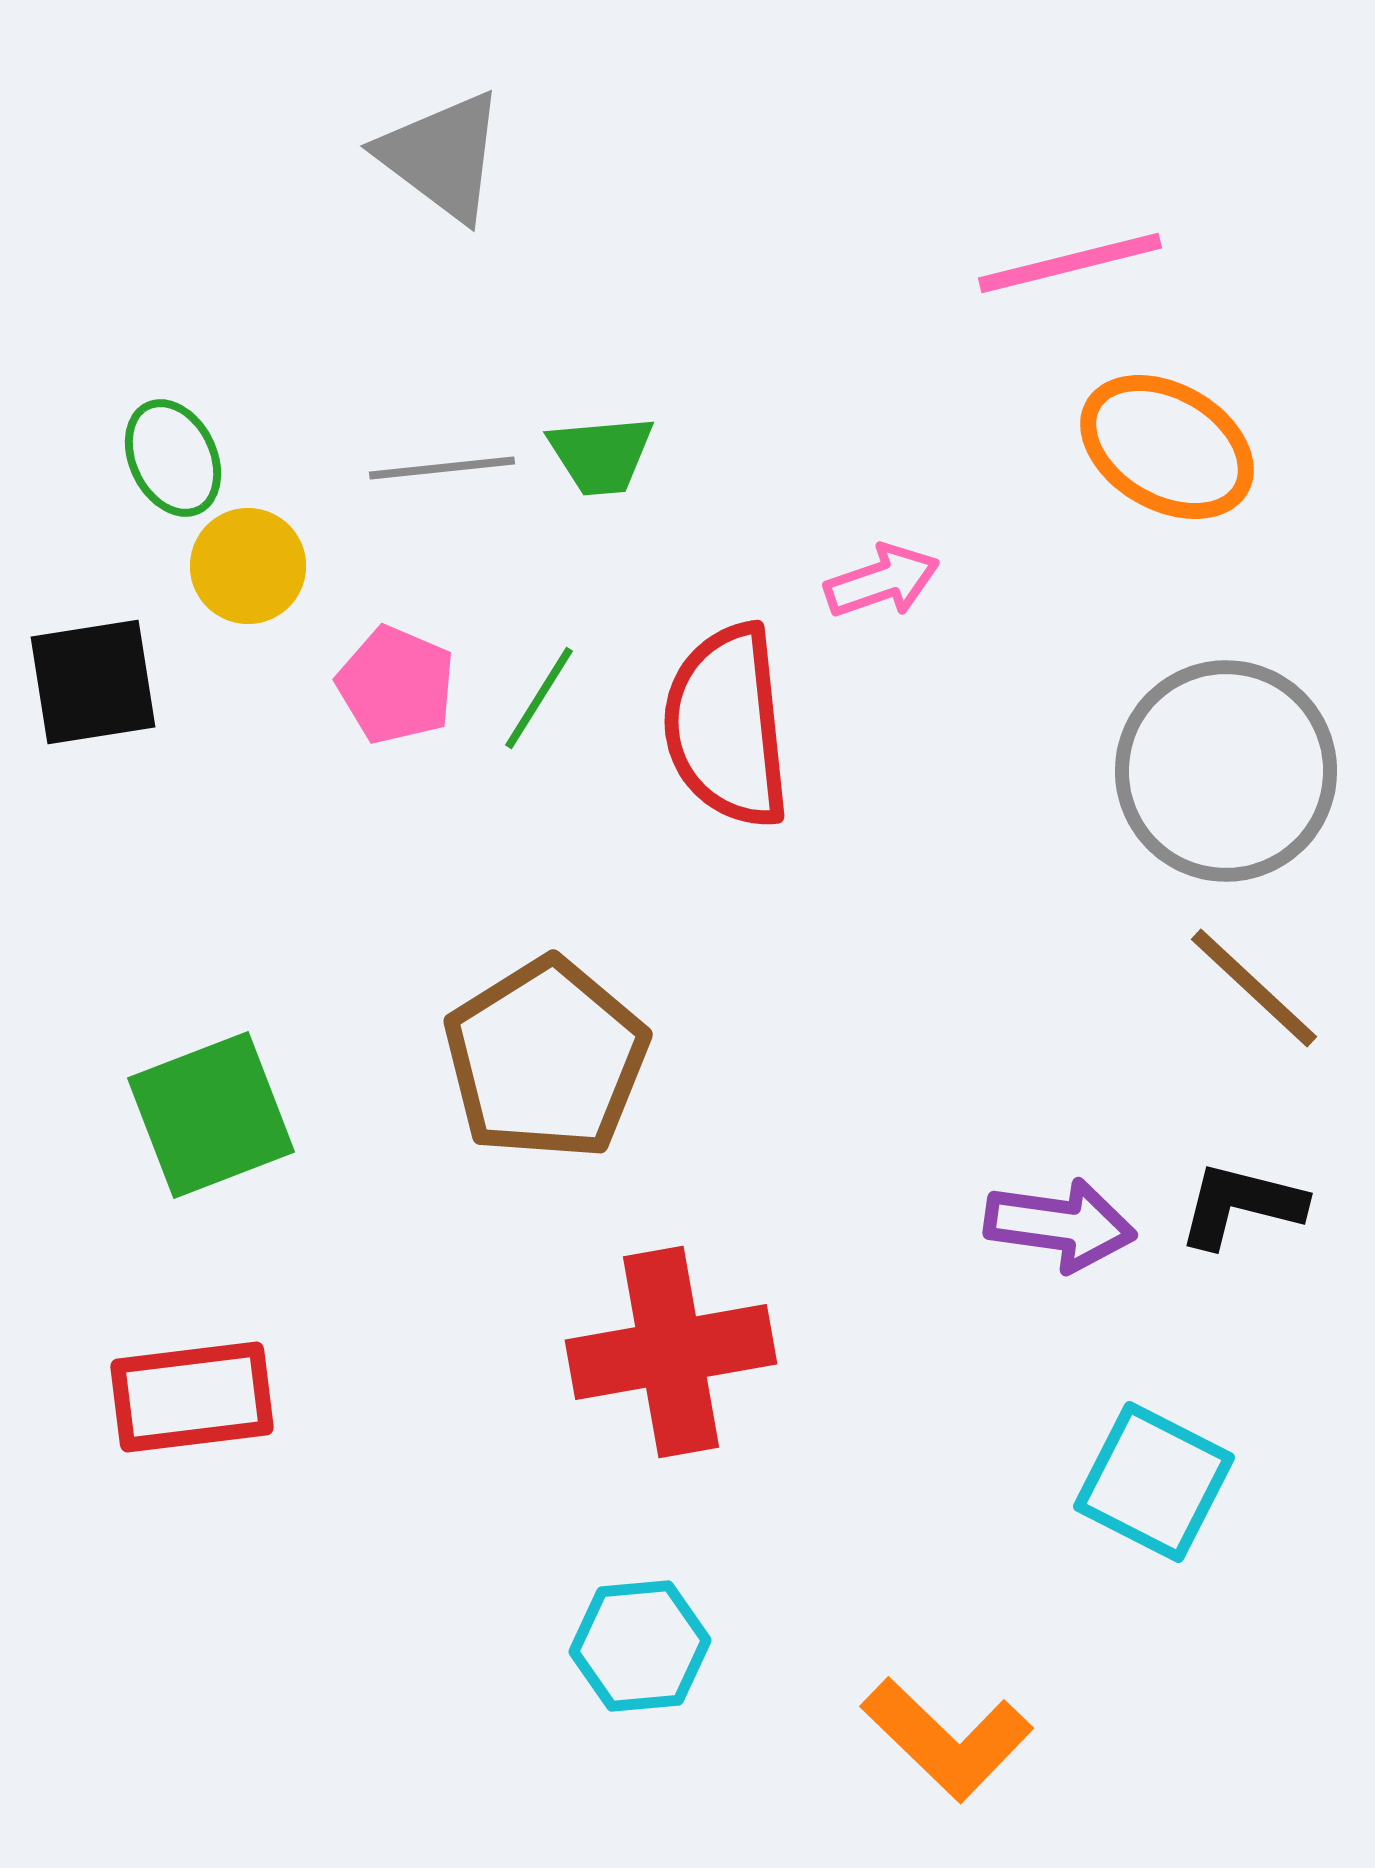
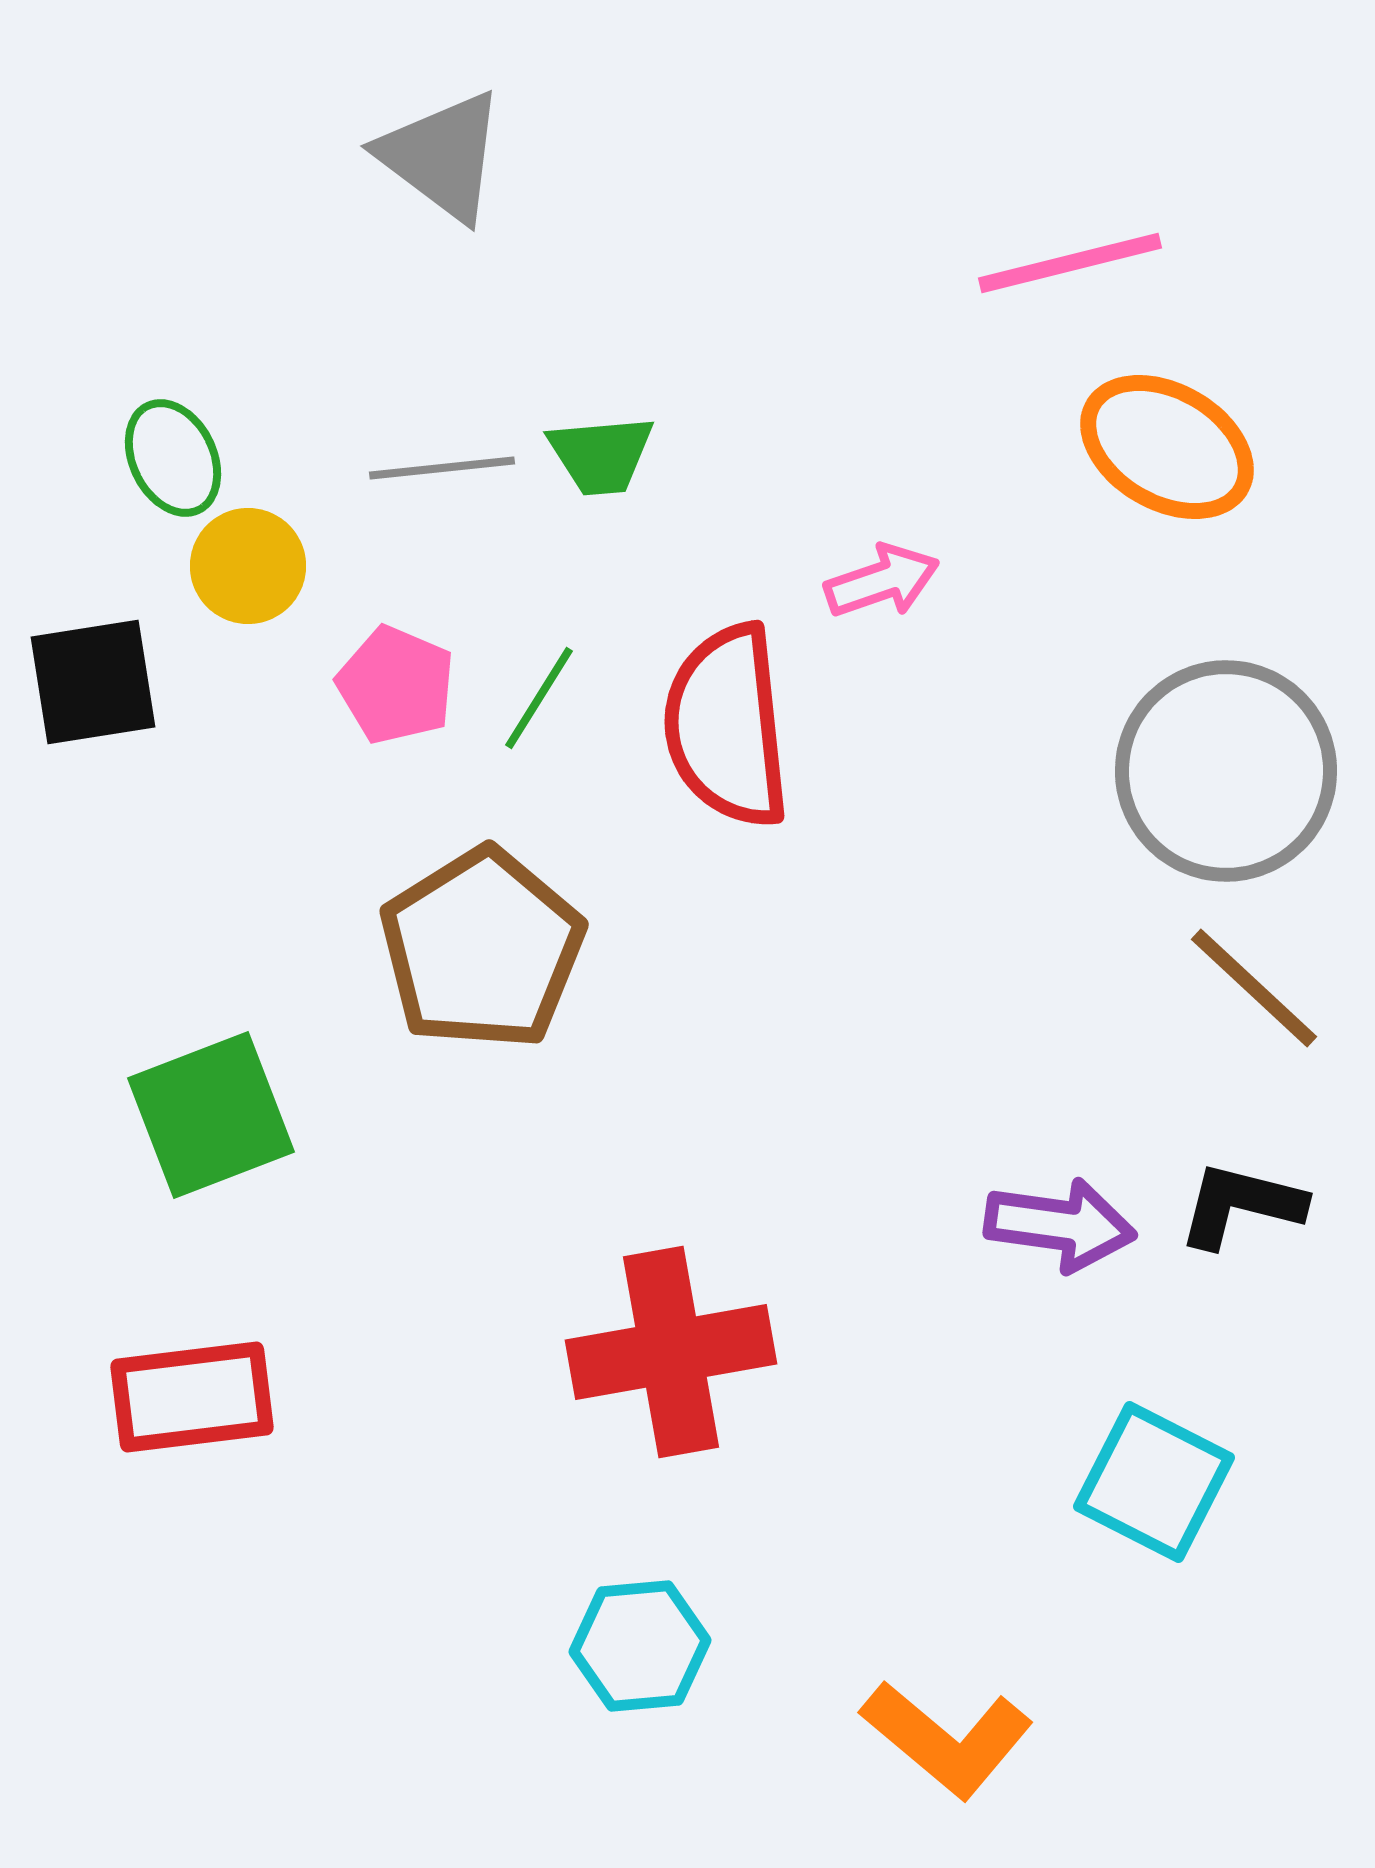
brown pentagon: moved 64 px left, 110 px up
orange L-shape: rotated 4 degrees counterclockwise
